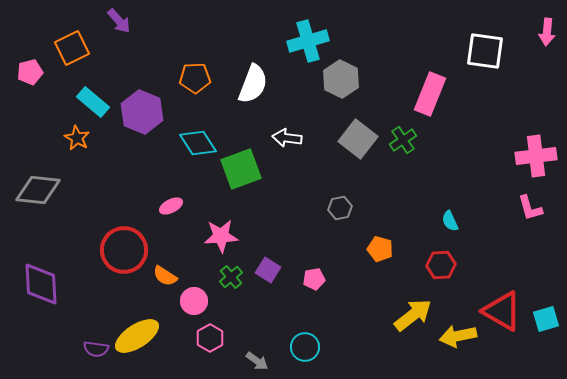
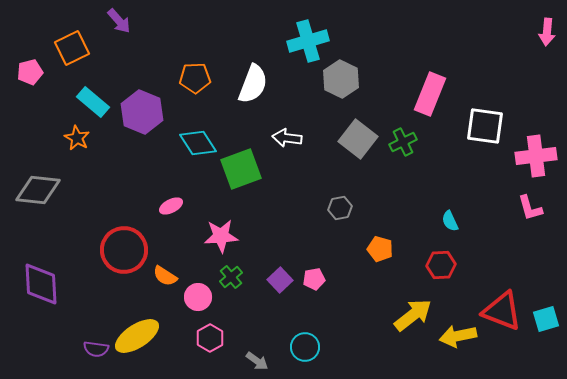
white square at (485, 51): moved 75 px down
green cross at (403, 140): moved 2 px down; rotated 8 degrees clockwise
purple square at (268, 270): moved 12 px right, 10 px down; rotated 15 degrees clockwise
pink circle at (194, 301): moved 4 px right, 4 px up
red triangle at (502, 311): rotated 9 degrees counterclockwise
